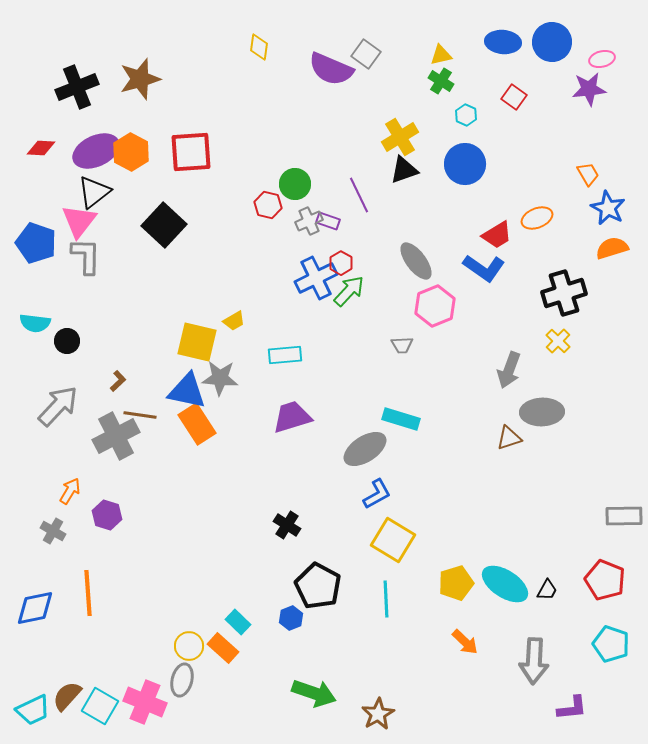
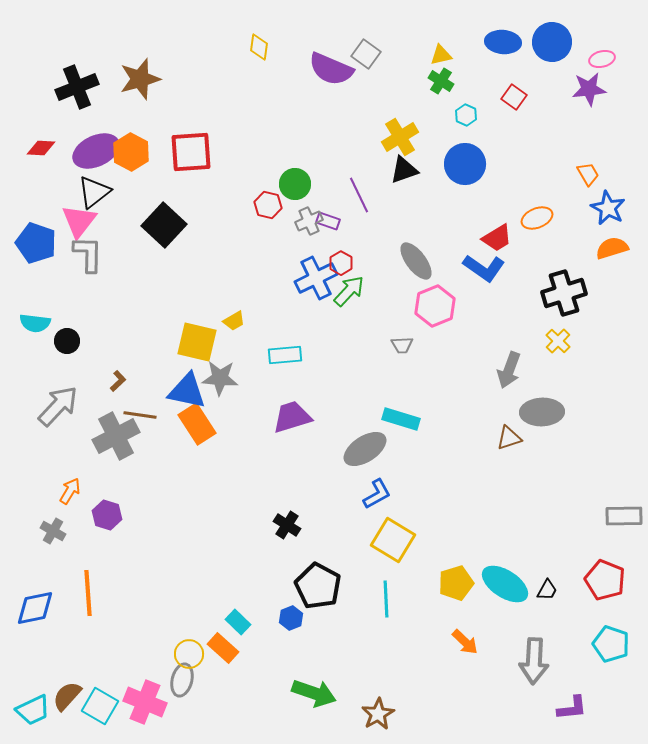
red trapezoid at (497, 235): moved 3 px down
gray L-shape at (86, 256): moved 2 px right, 2 px up
yellow circle at (189, 646): moved 8 px down
